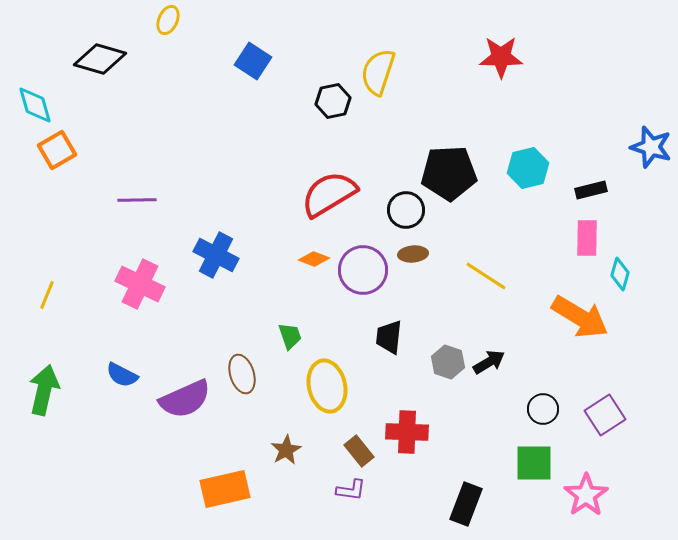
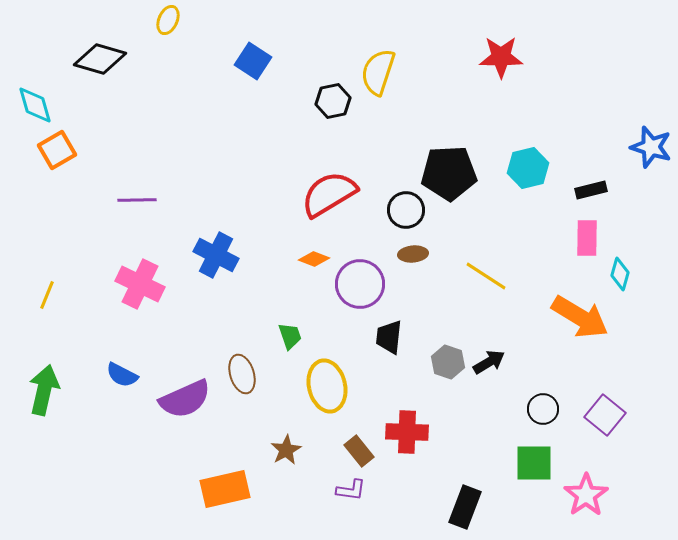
purple circle at (363, 270): moved 3 px left, 14 px down
purple square at (605, 415): rotated 18 degrees counterclockwise
black rectangle at (466, 504): moved 1 px left, 3 px down
